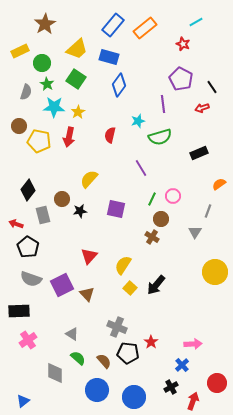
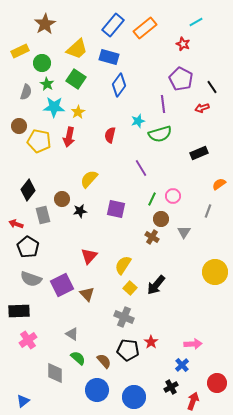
green semicircle at (160, 137): moved 3 px up
gray triangle at (195, 232): moved 11 px left
gray cross at (117, 327): moved 7 px right, 10 px up
black pentagon at (128, 353): moved 3 px up
